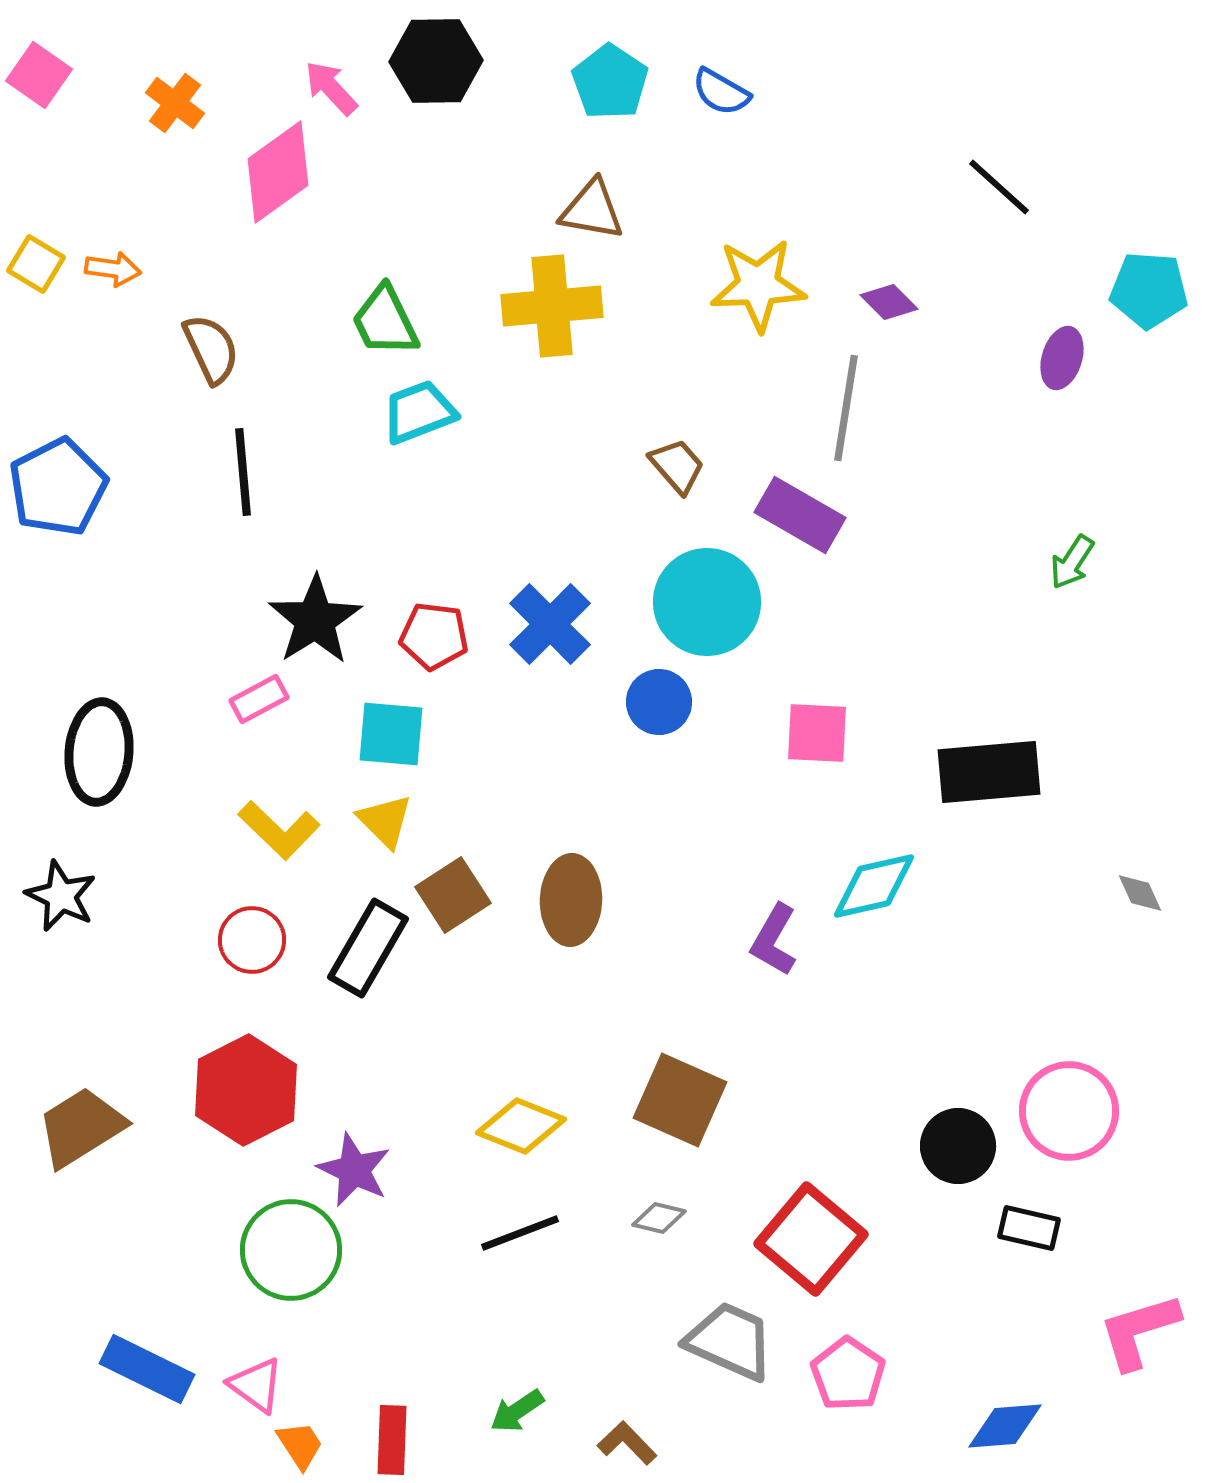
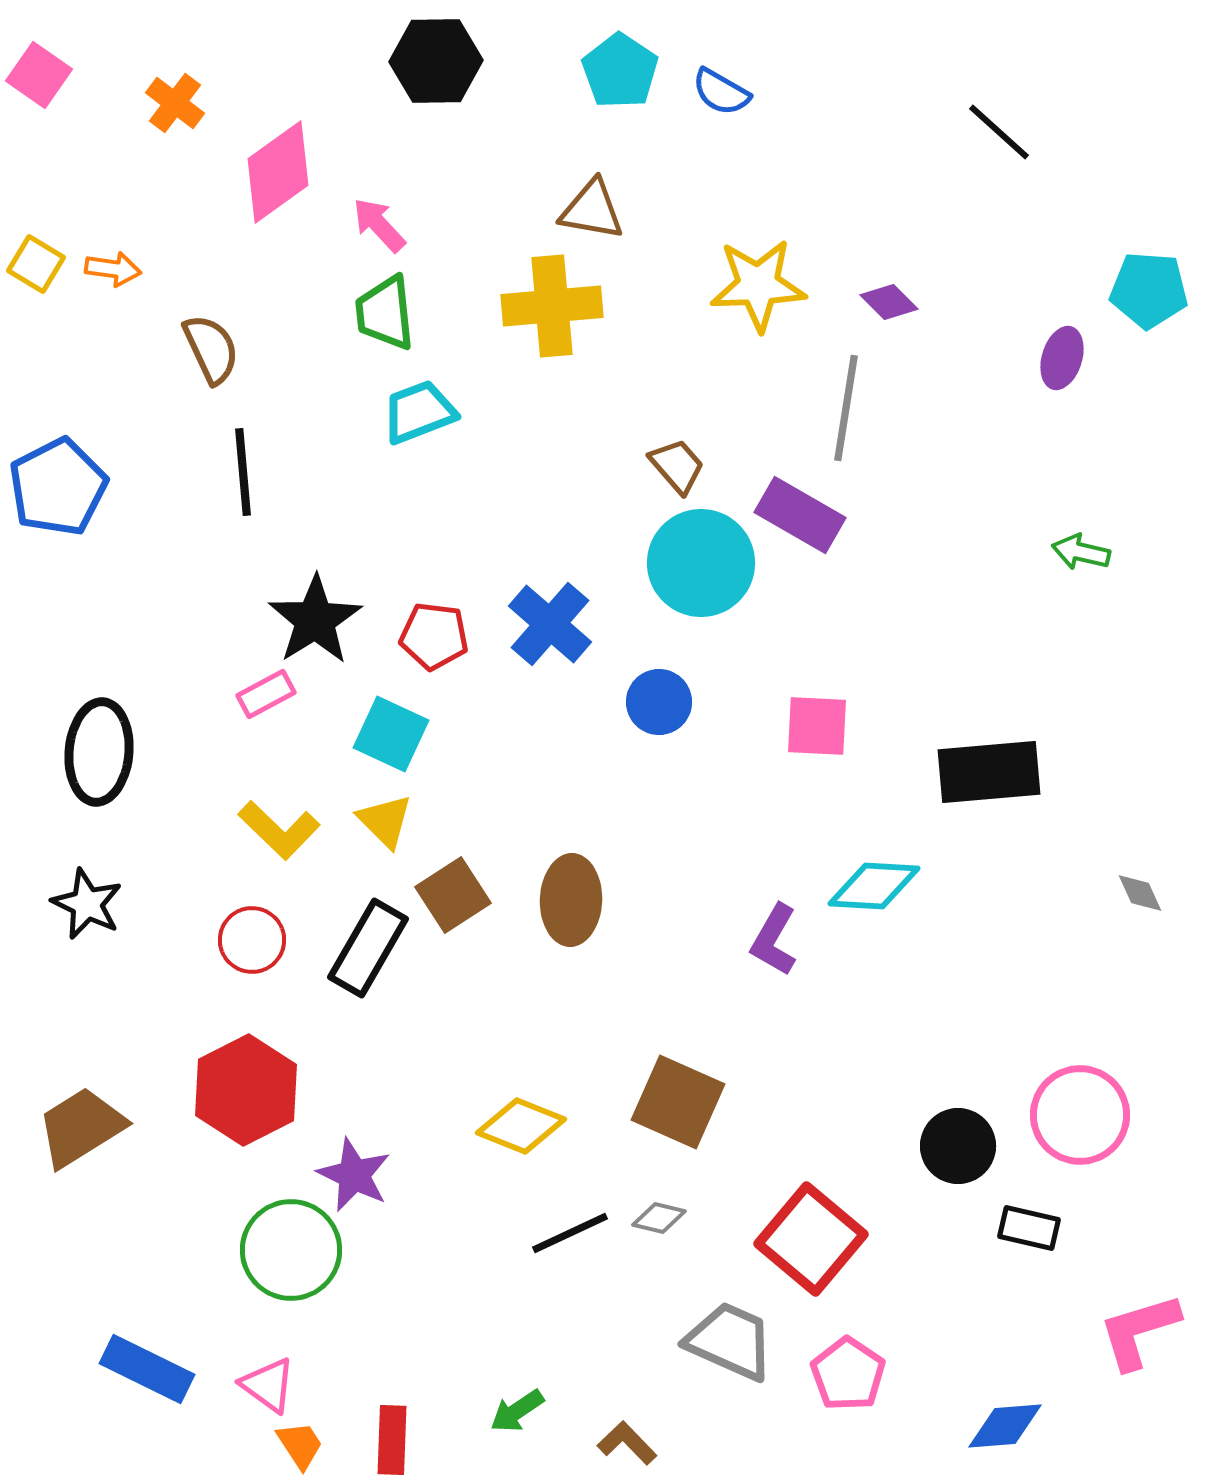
cyan pentagon at (610, 82): moved 10 px right, 11 px up
pink arrow at (331, 88): moved 48 px right, 137 px down
black line at (999, 187): moved 55 px up
green trapezoid at (385, 321): moved 8 px up; rotated 20 degrees clockwise
green arrow at (1072, 562): moved 9 px right, 10 px up; rotated 70 degrees clockwise
cyan circle at (707, 602): moved 6 px left, 39 px up
blue cross at (550, 624): rotated 4 degrees counterclockwise
pink rectangle at (259, 699): moved 7 px right, 5 px up
pink square at (817, 733): moved 7 px up
cyan square at (391, 734): rotated 20 degrees clockwise
cyan diamond at (874, 886): rotated 16 degrees clockwise
black star at (61, 896): moved 26 px right, 8 px down
brown square at (680, 1100): moved 2 px left, 2 px down
pink circle at (1069, 1111): moved 11 px right, 4 px down
purple star at (354, 1170): moved 5 px down
black line at (520, 1233): moved 50 px right; rotated 4 degrees counterclockwise
pink triangle at (256, 1385): moved 12 px right
